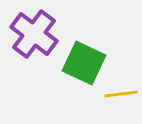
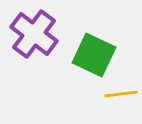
green square: moved 10 px right, 8 px up
